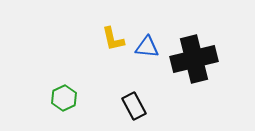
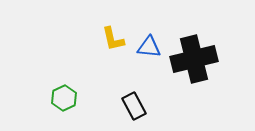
blue triangle: moved 2 px right
